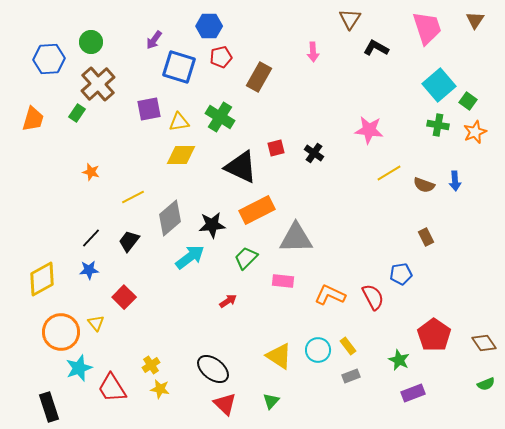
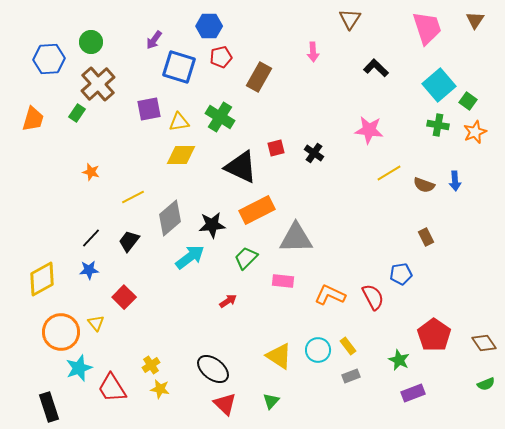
black L-shape at (376, 48): moved 20 px down; rotated 15 degrees clockwise
